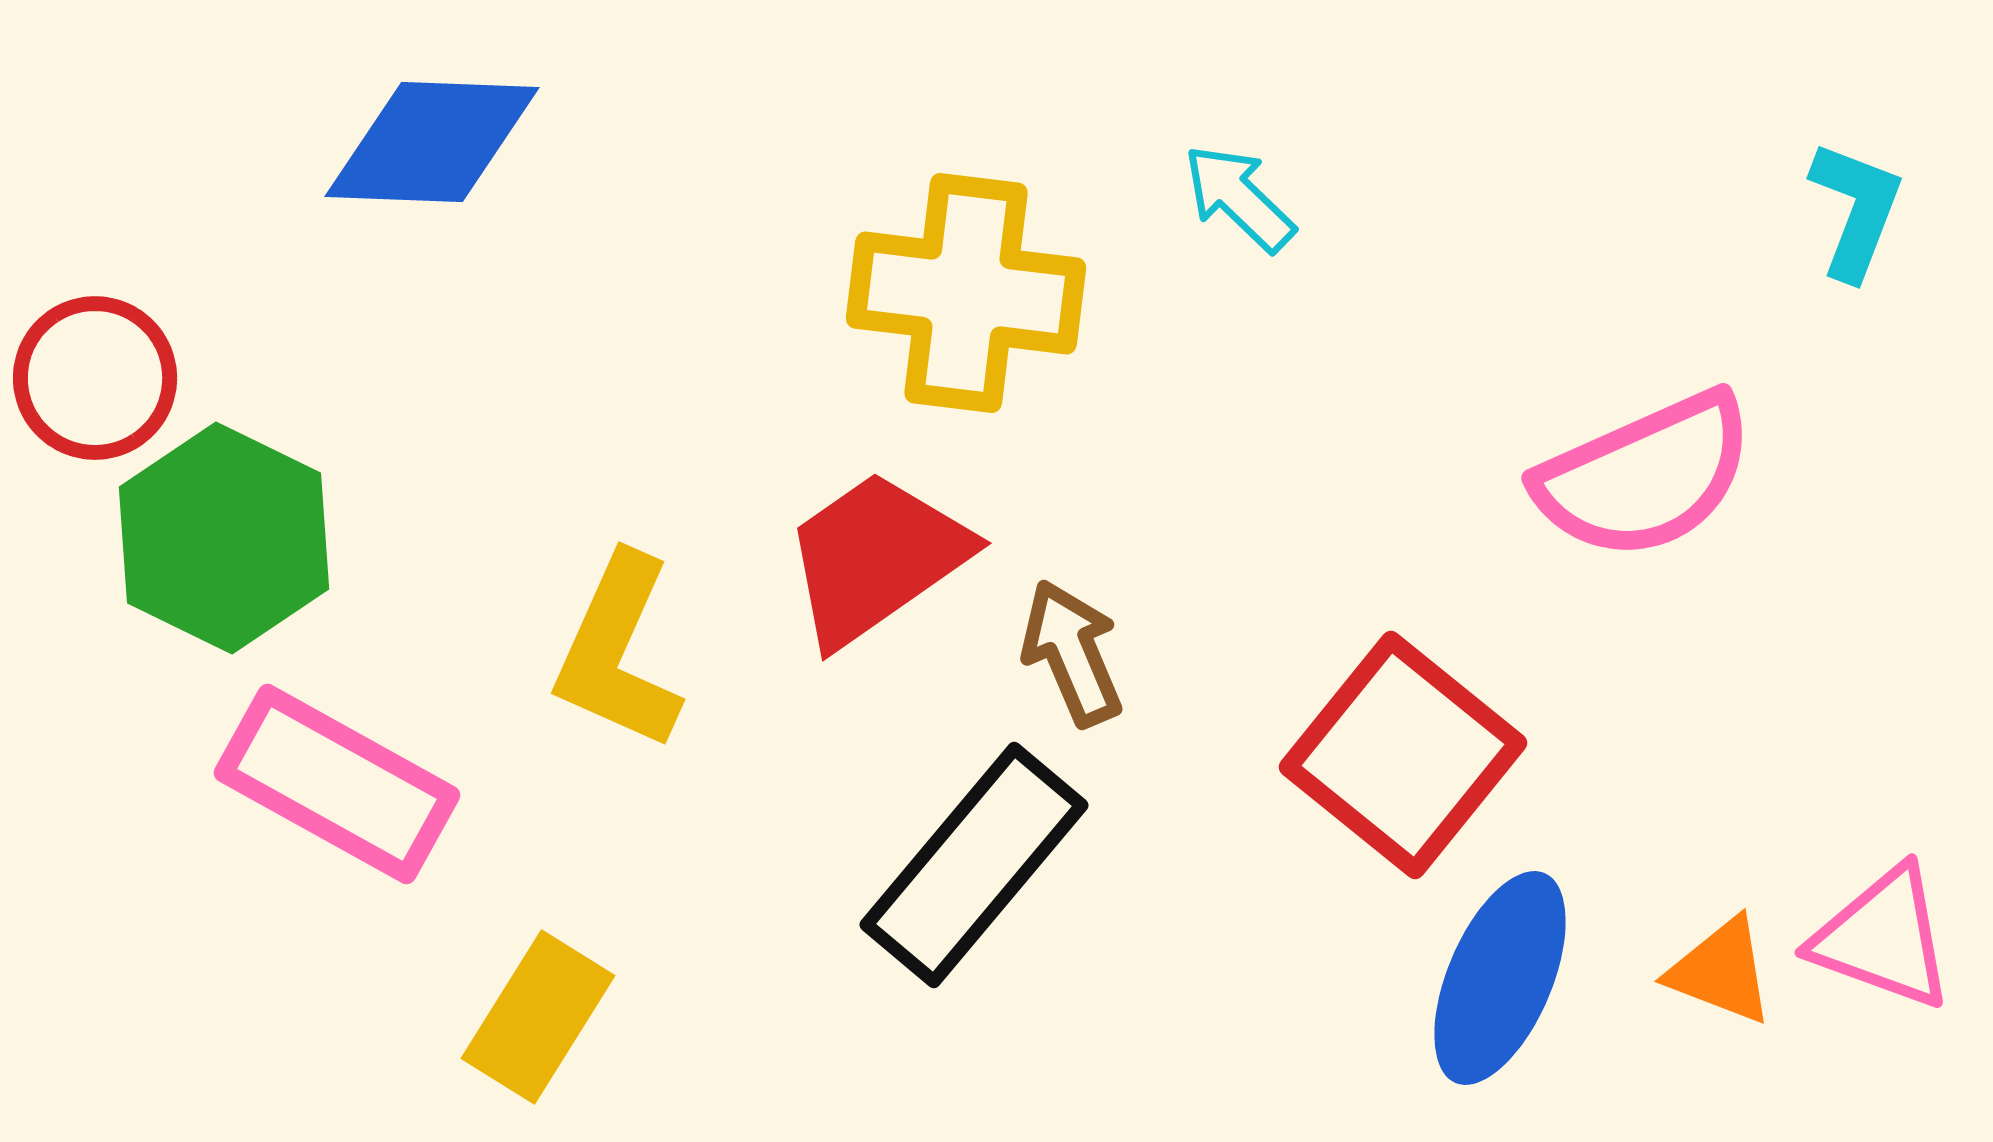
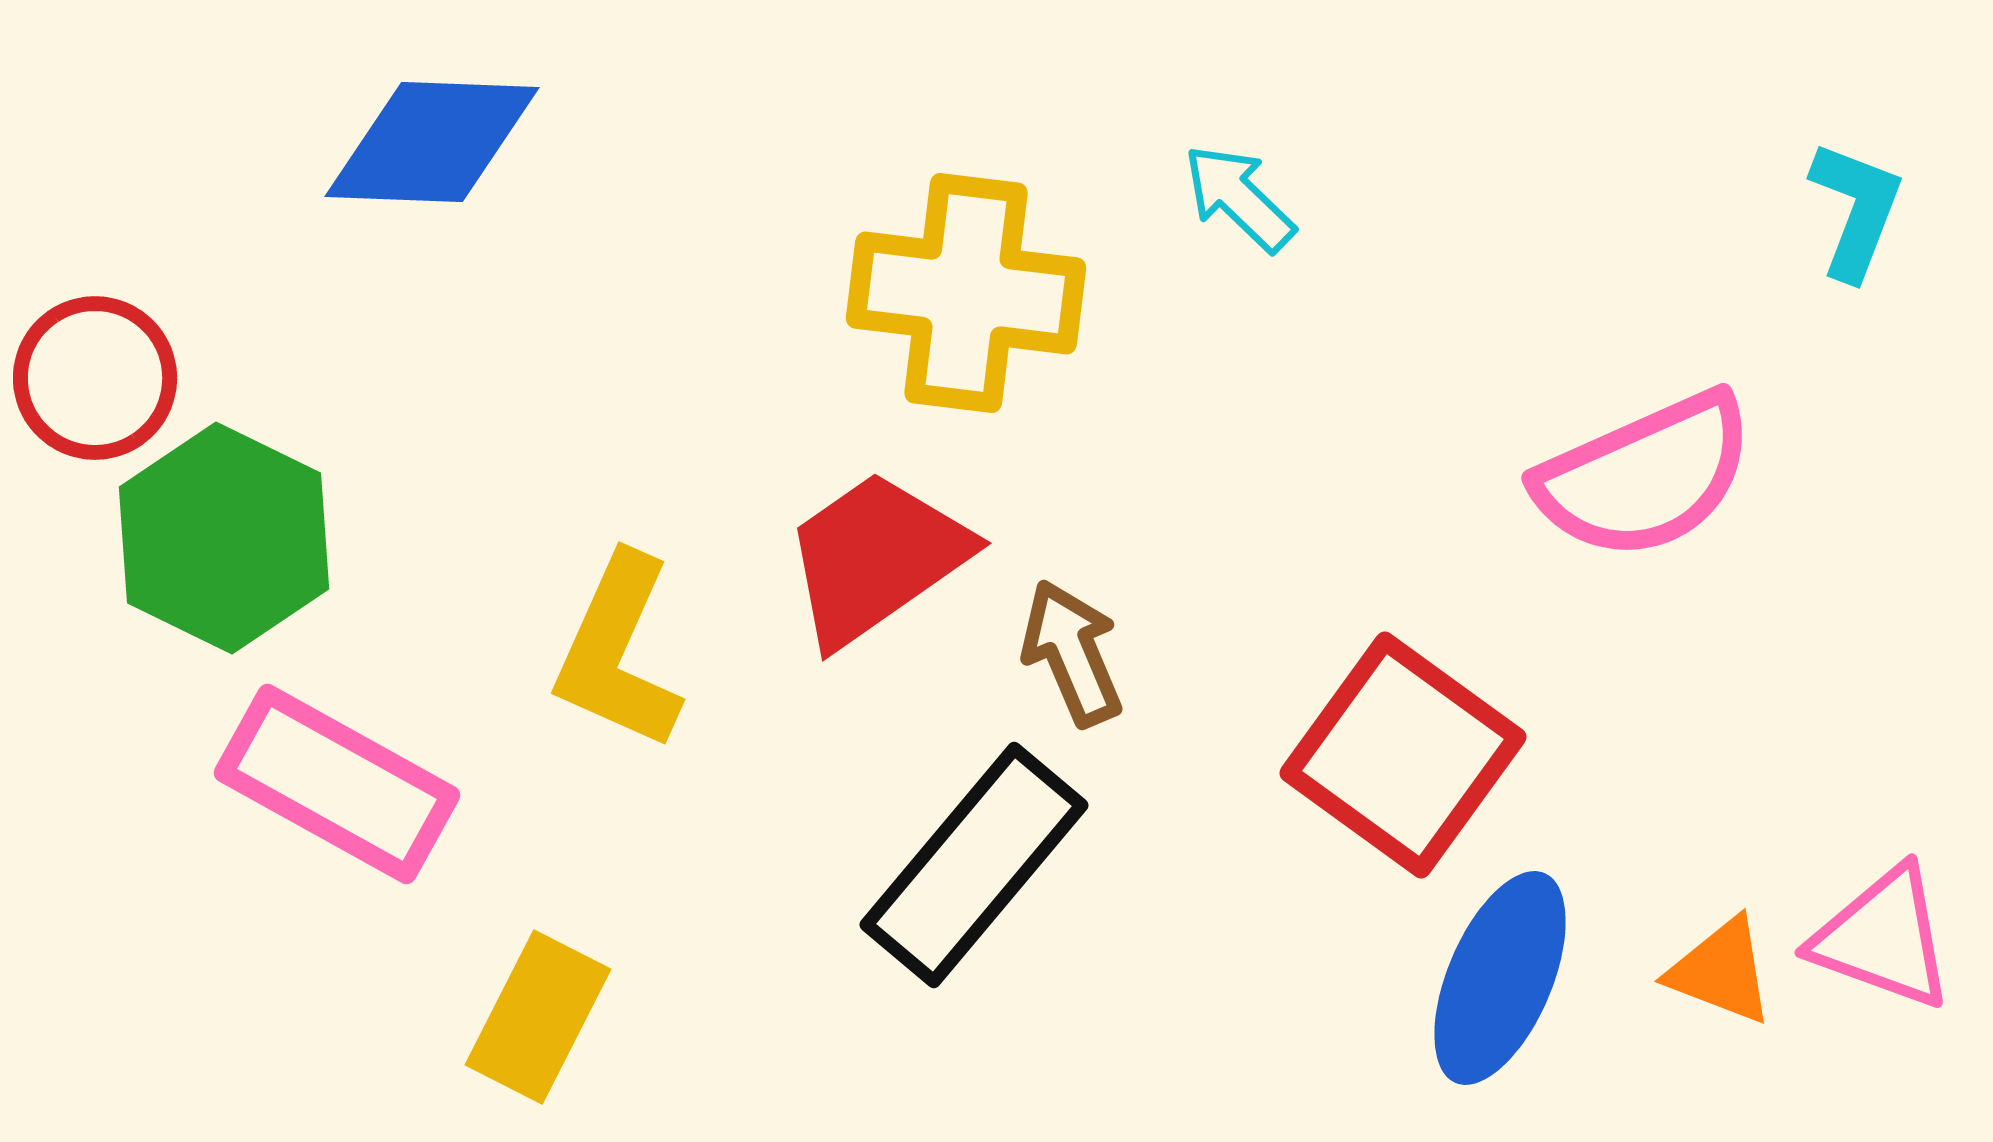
red square: rotated 3 degrees counterclockwise
yellow rectangle: rotated 5 degrees counterclockwise
